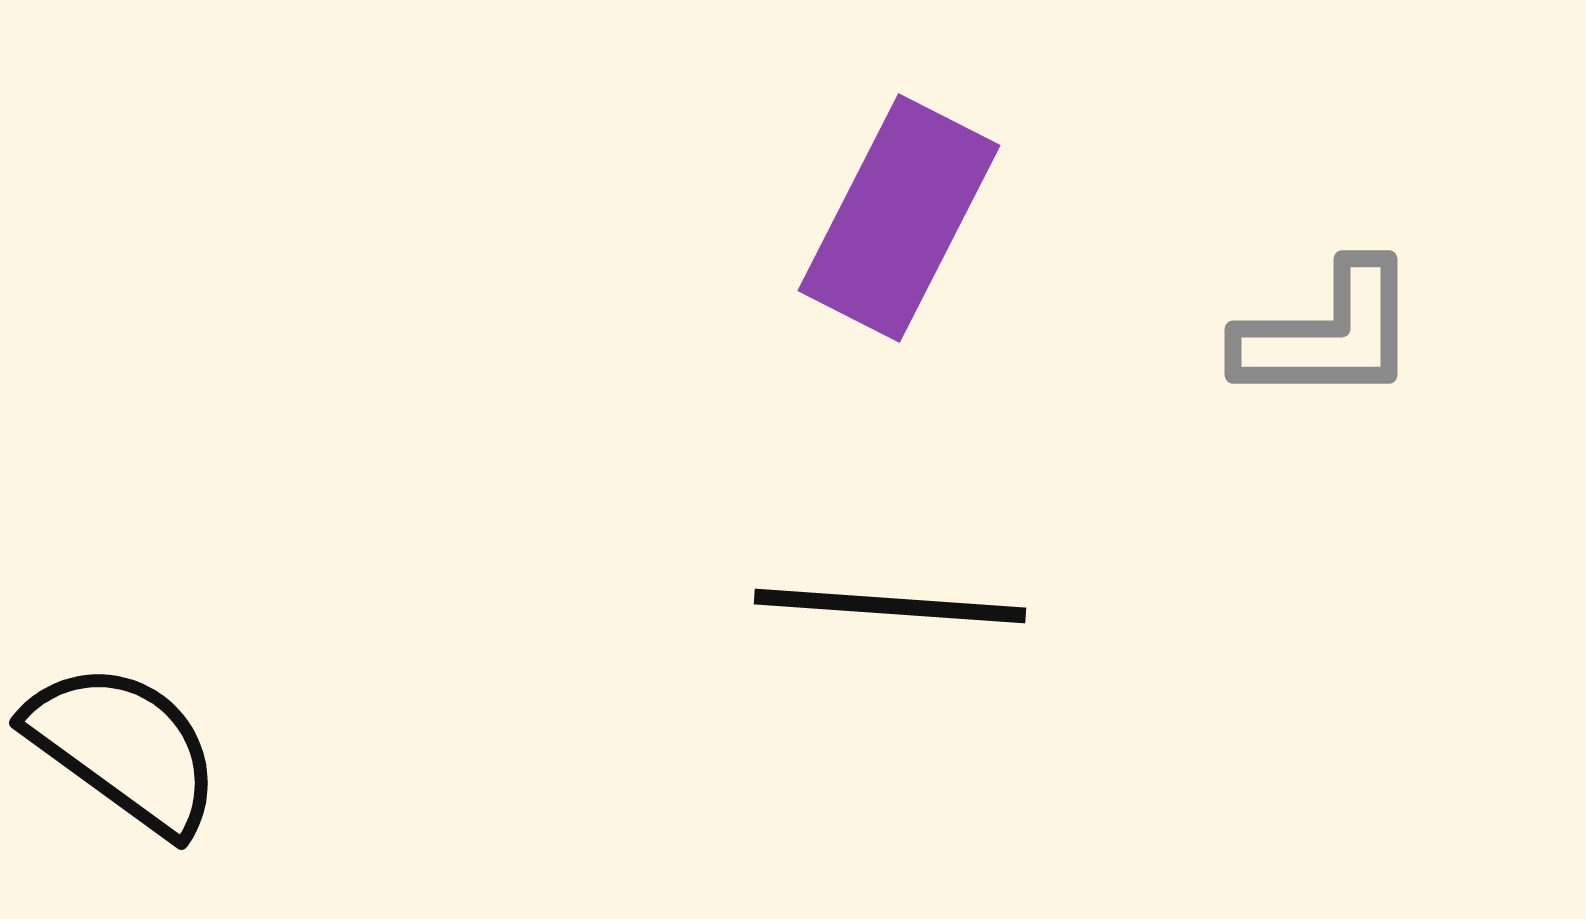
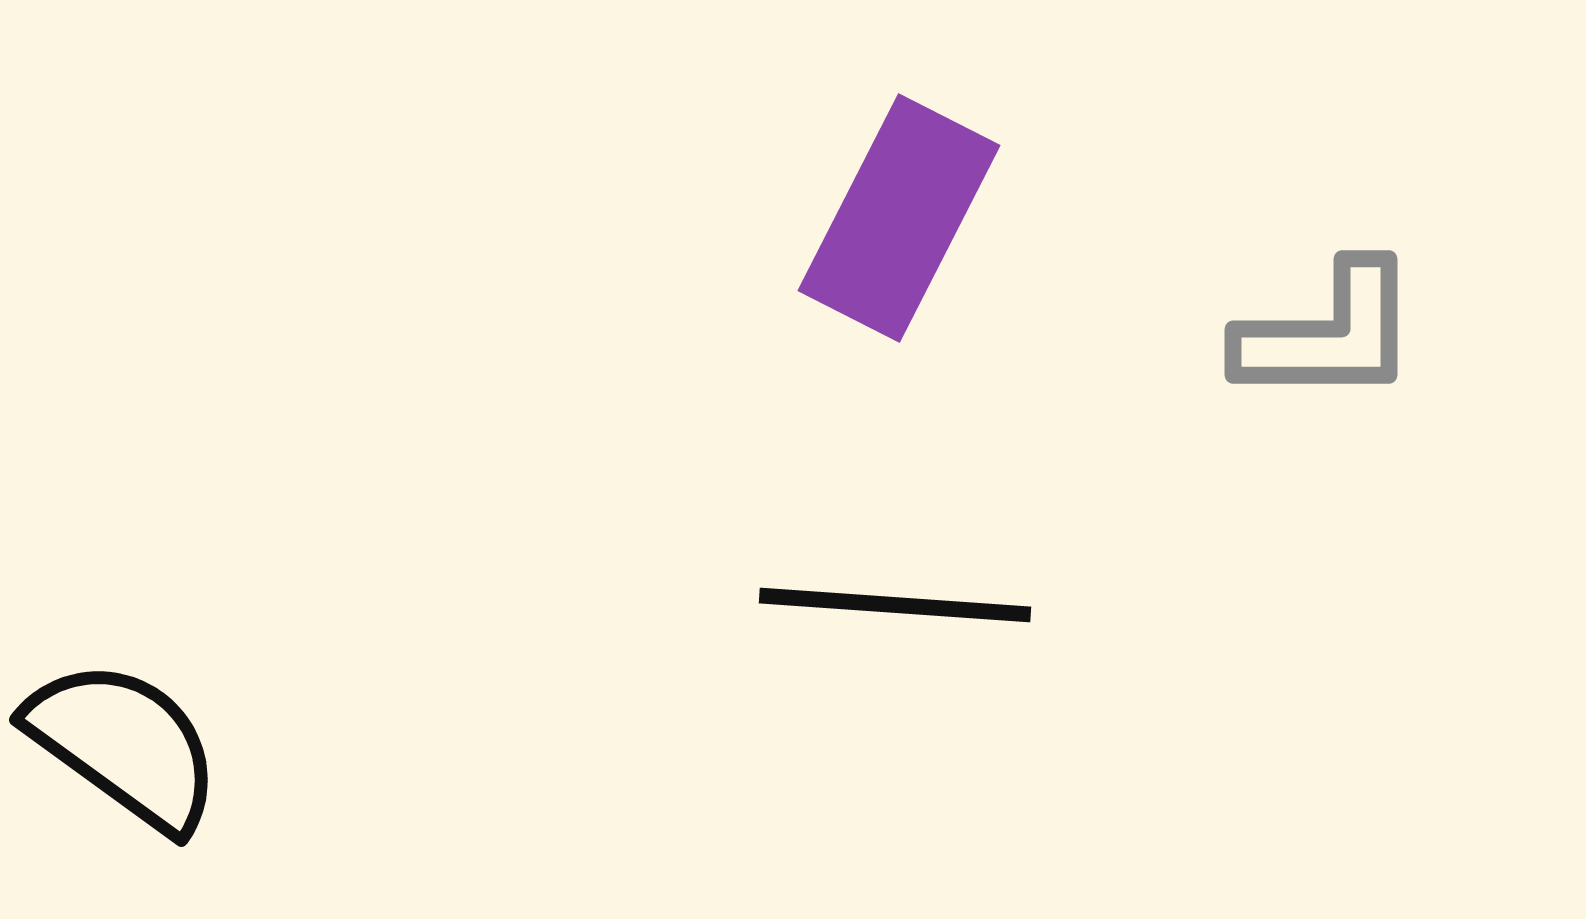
black line: moved 5 px right, 1 px up
black semicircle: moved 3 px up
